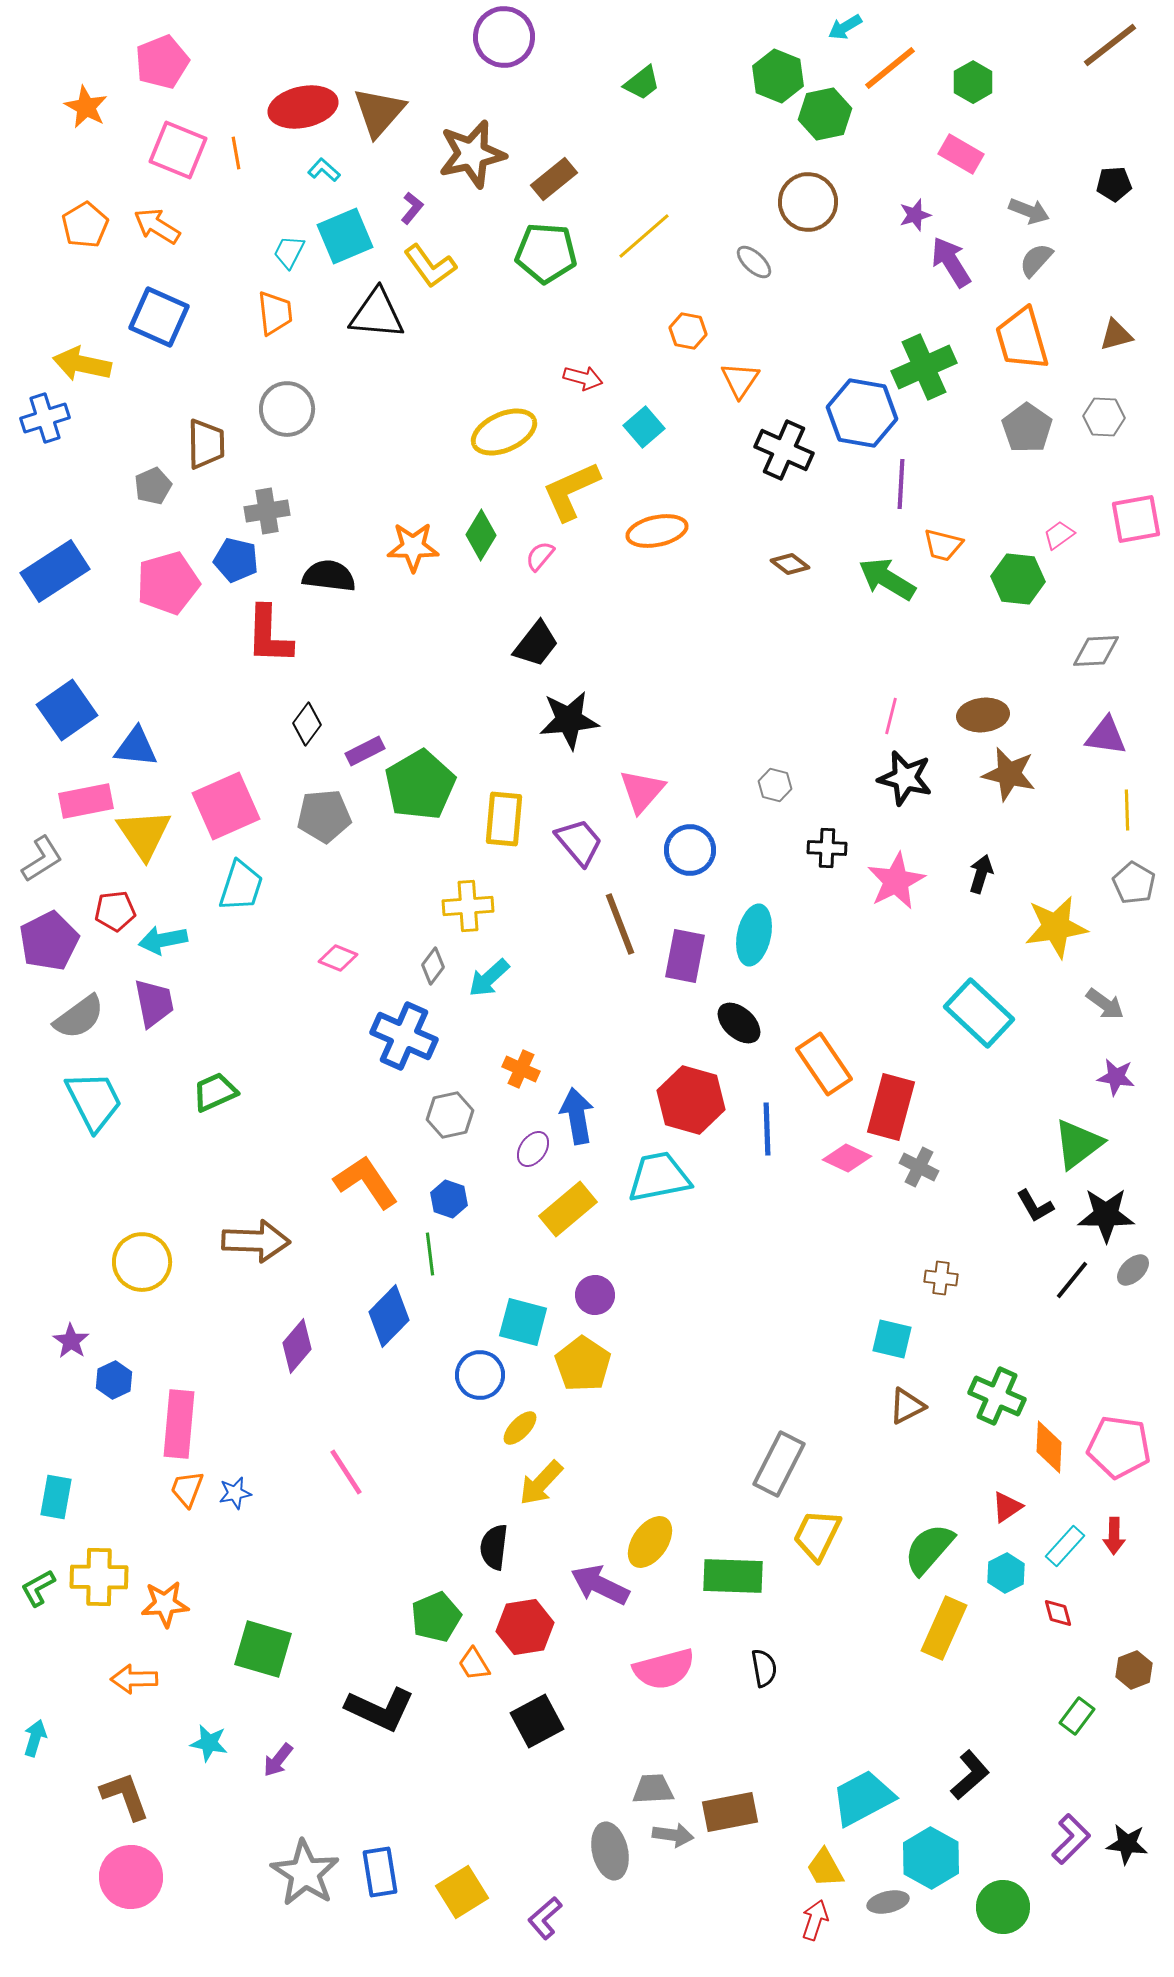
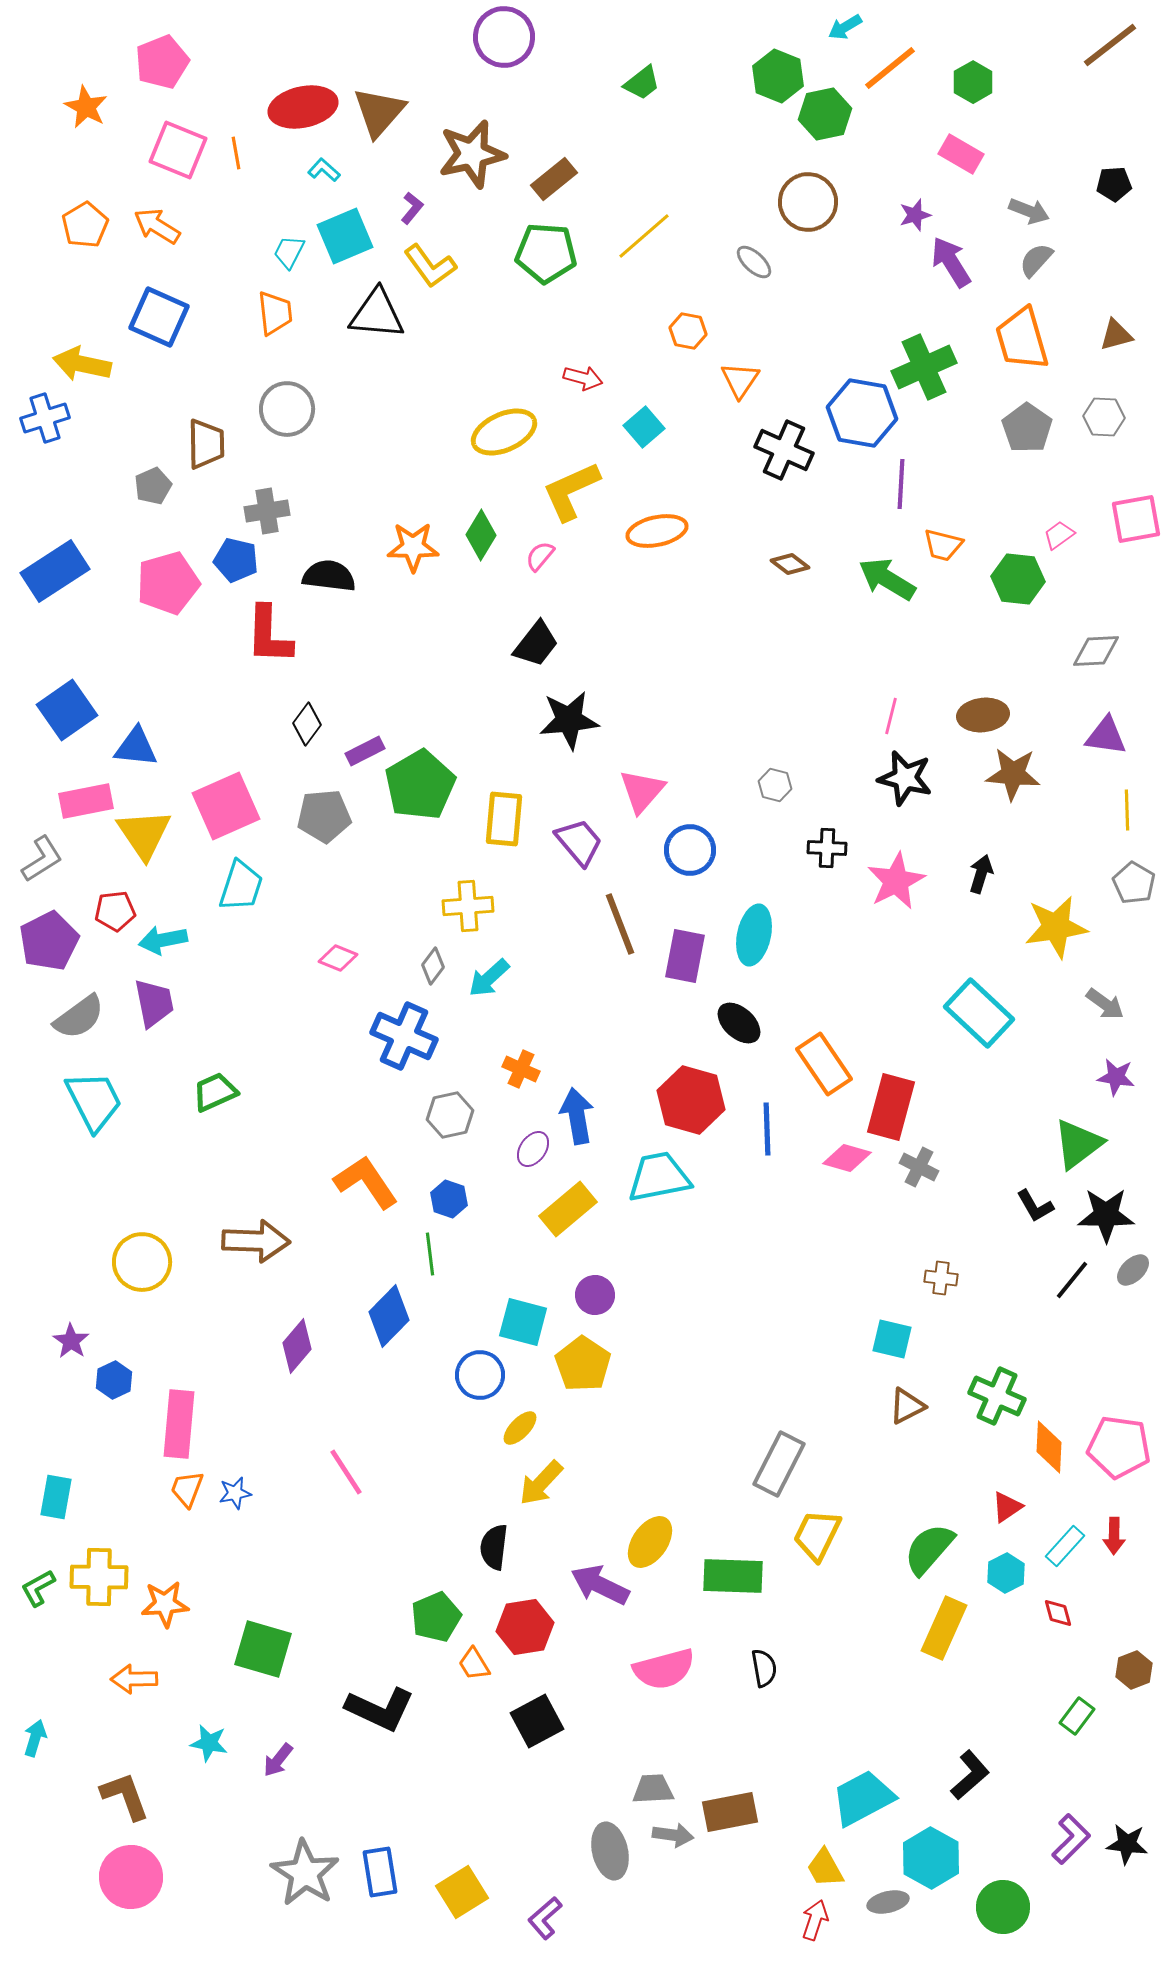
brown star at (1009, 774): moved 4 px right; rotated 8 degrees counterclockwise
pink diamond at (847, 1158): rotated 9 degrees counterclockwise
